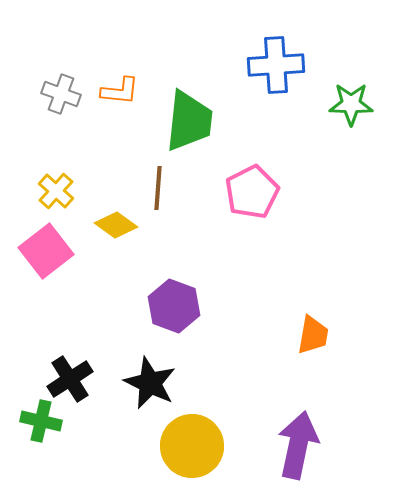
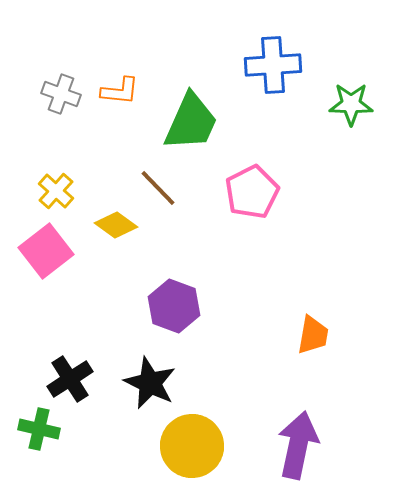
blue cross: moved 3 px left
green trapezoid: moved 2 px right, 1 px down; rotated 18 degrees clockwise
brown line: rotated 48 degrees counterclockwise
green cross: moved 2 px left, 8 px down
